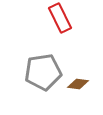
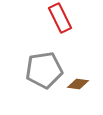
gray pentagon: moved 1 px right, 2 px up
